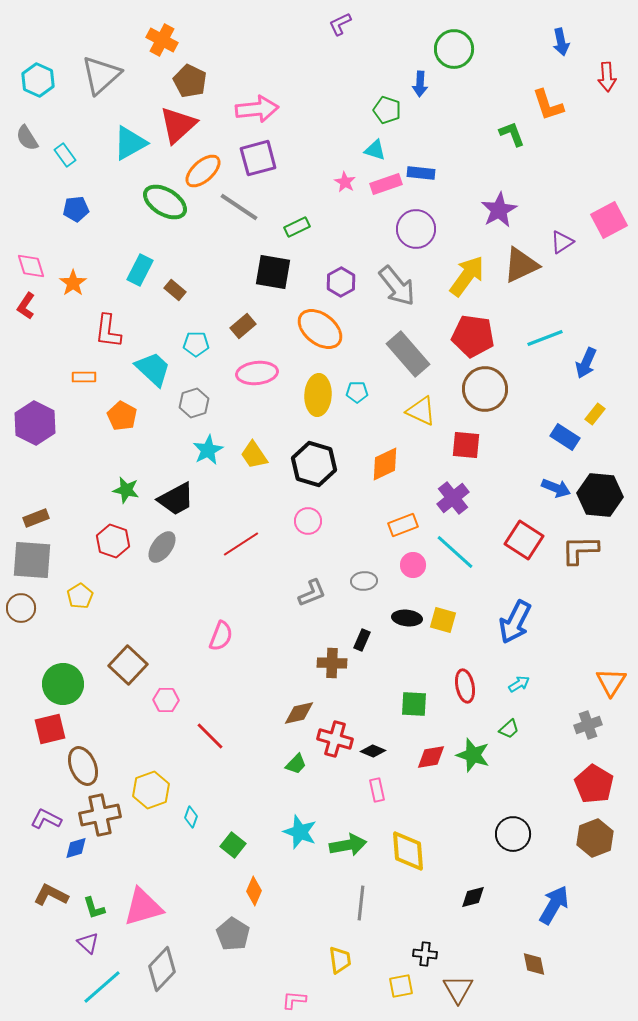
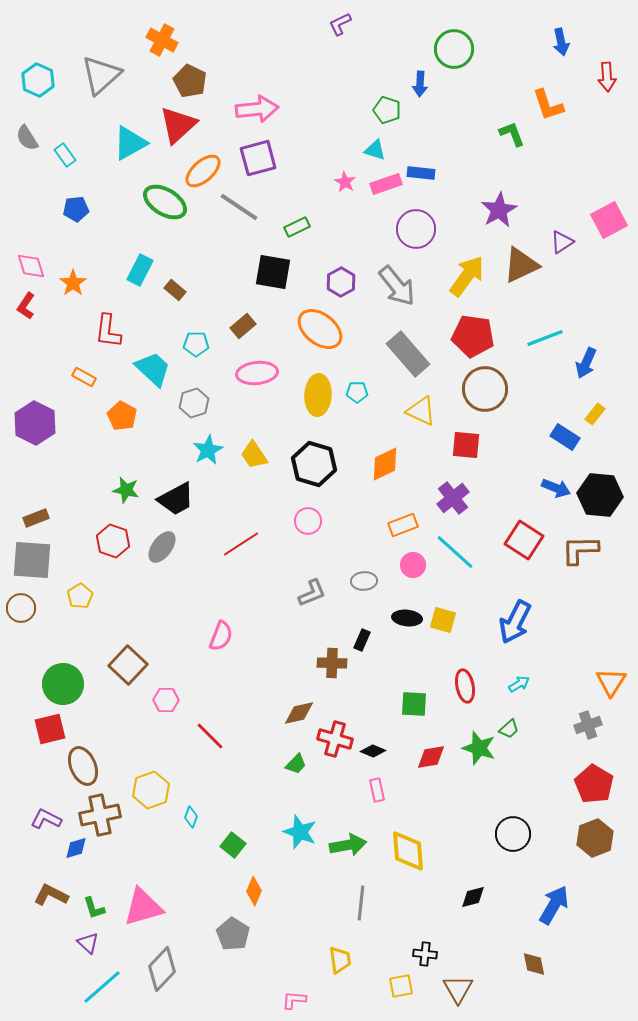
orange rectangle at (84, 377): rotated 30 degrees clockwise
green star at (473, 755): moved 6 px right, 7 px up
